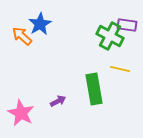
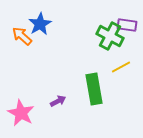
yellow line: moved 1 px right, 2 px up; rotated 42 degrees counterclockwise
